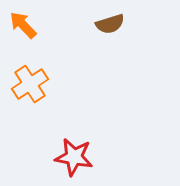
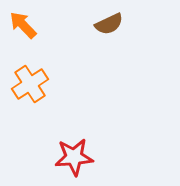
brown semicircle: moved 1 px left; rotated 8 degrees counterclockwise
red star: rotated 15 degrees counterclockwise
